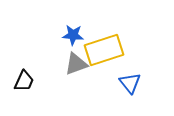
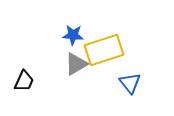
gray triangle: rotated 10 degrees counterclockwise
